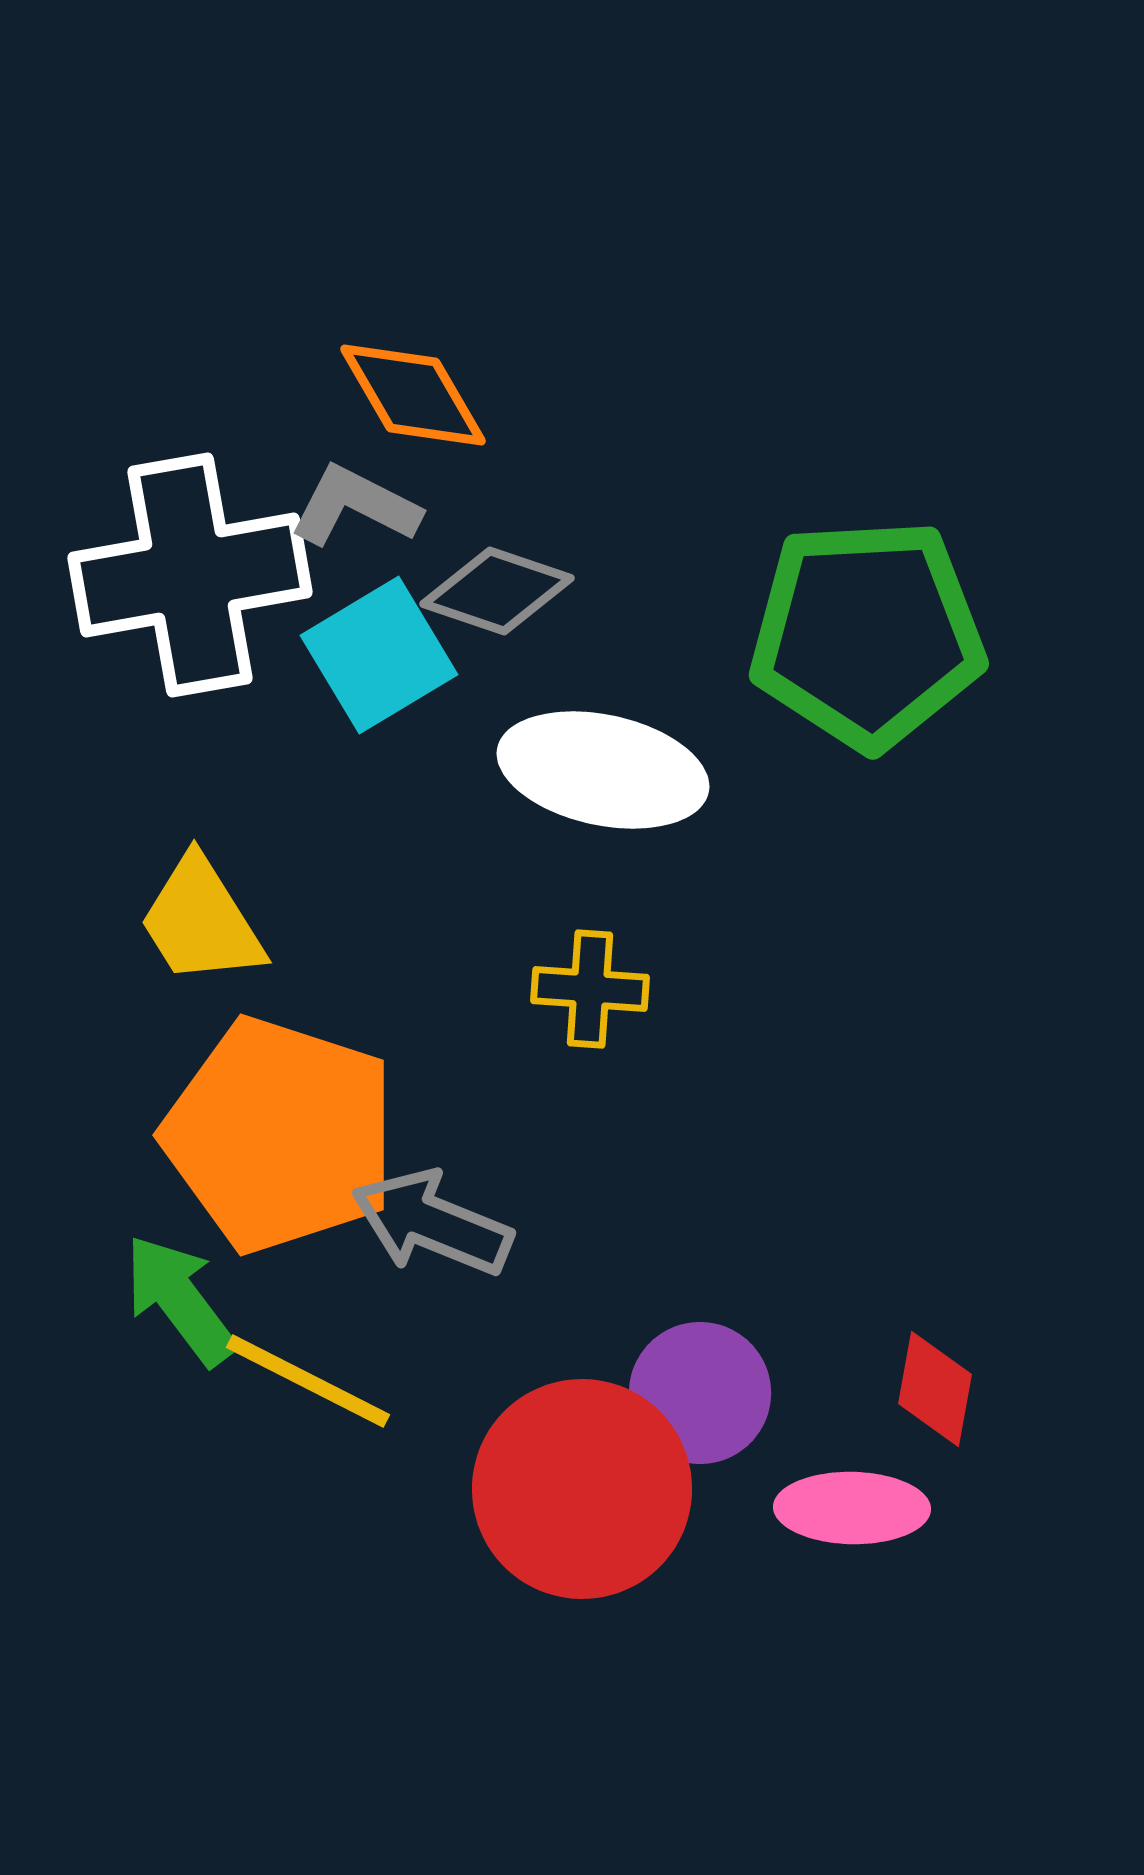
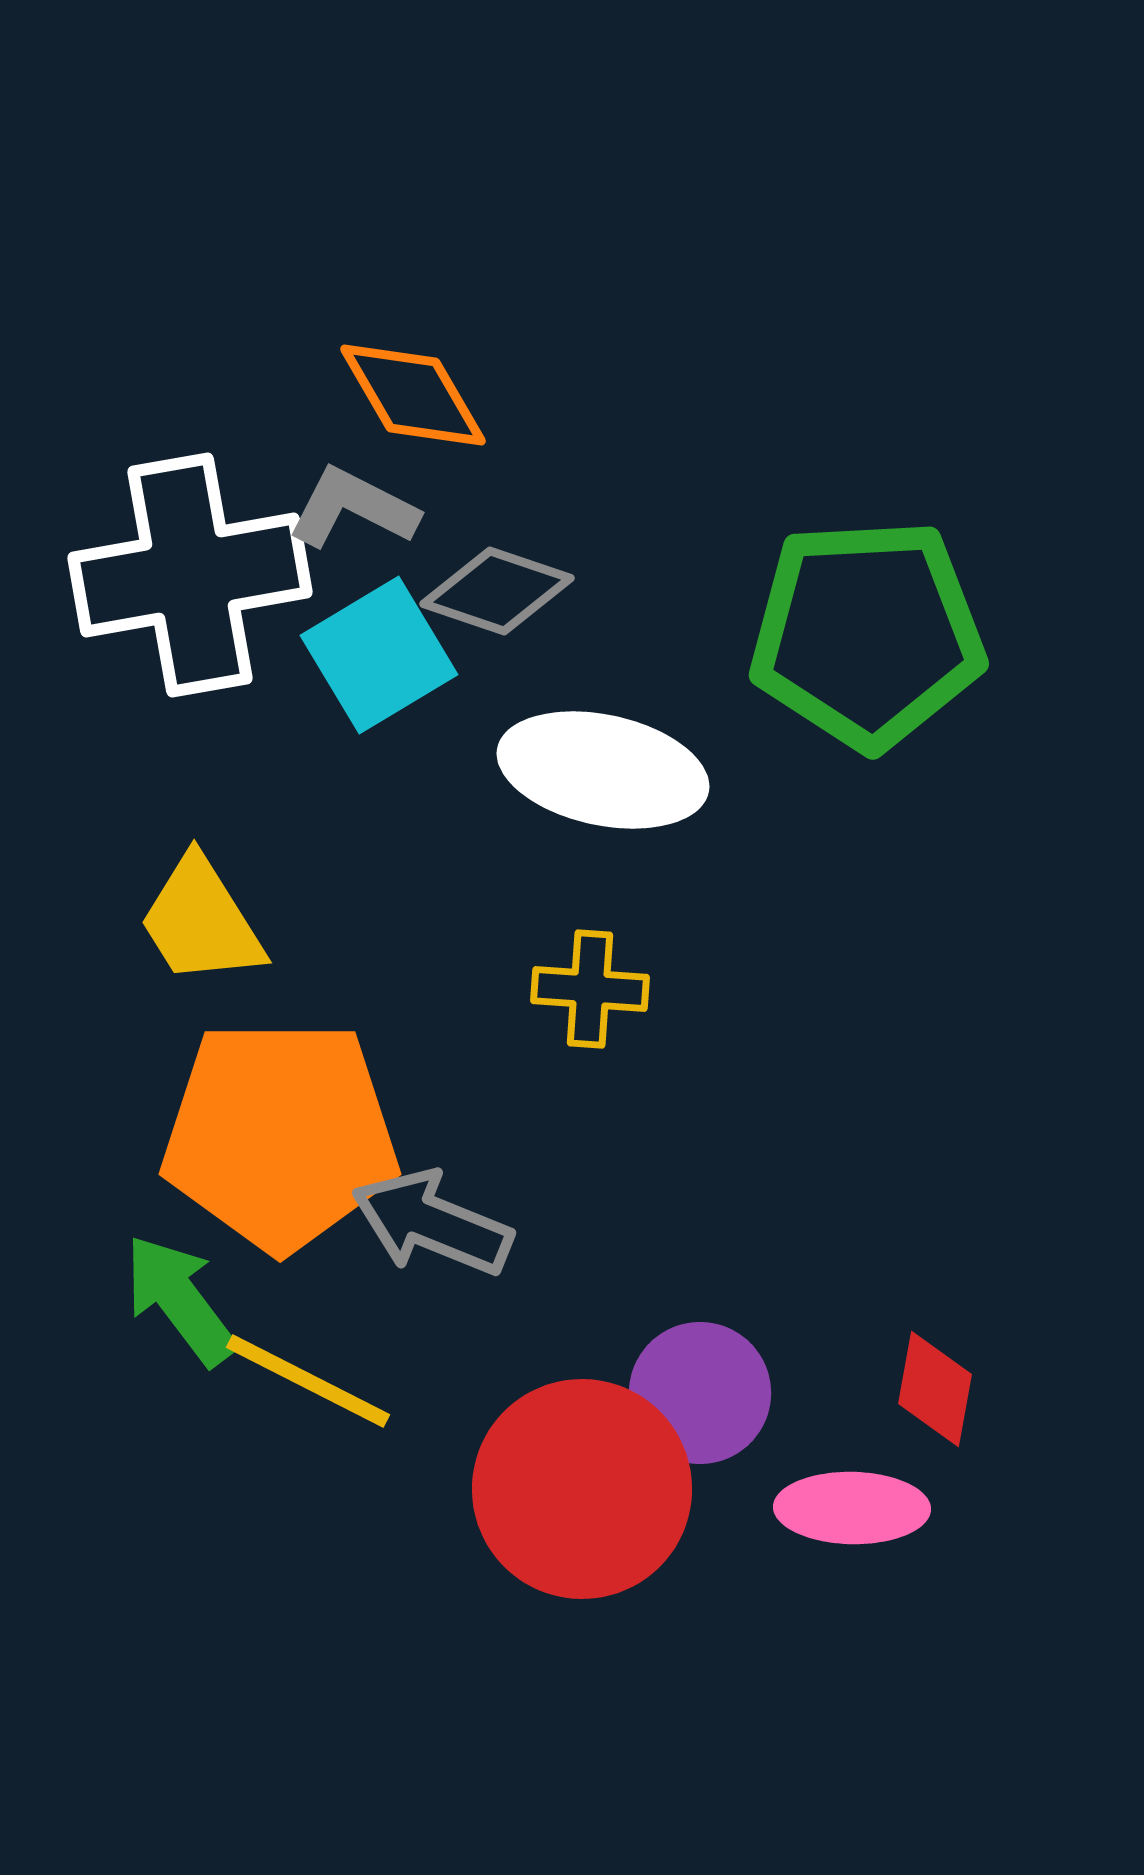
gray L-shape: moved 2 px left, 2 px down
orange pentagon: rotated 18 degrees counterclockwise
